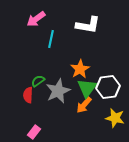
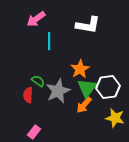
cyan line: moved 2 px left, 2 px down; rotated 12 degrees counterclockwise
green semicircle: rotated 72 degrees clockwise
